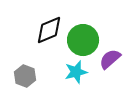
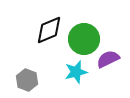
green circle: moved 1 px right, 1 px up
purple semicircle: moved 2 px left; rotated 15 degrees clockwise
gray hexagon: moved 2 px right, 4 px down
